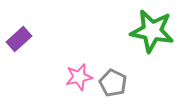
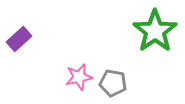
green star: moved 3 px right; rotated 27 degrees clockwise
gray pentagon: rotated 16 degrees counterclockwise
